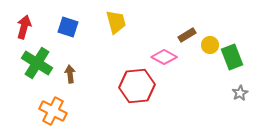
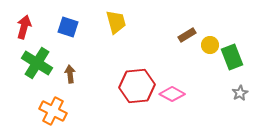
pink diamond: moved 8 px right, 37 px down
